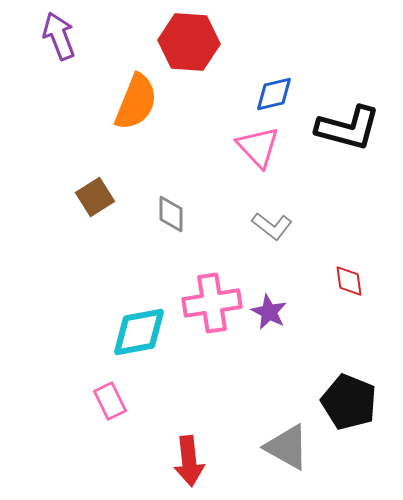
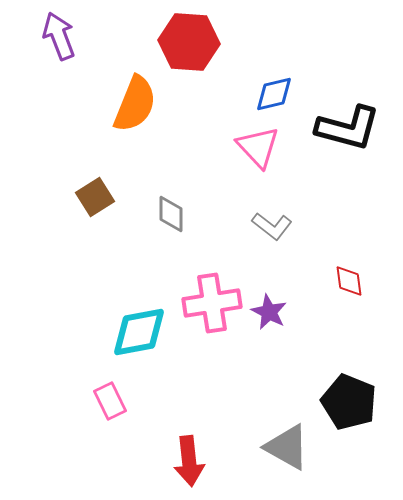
orange semicircle: moved 1 px left, 2 px down
